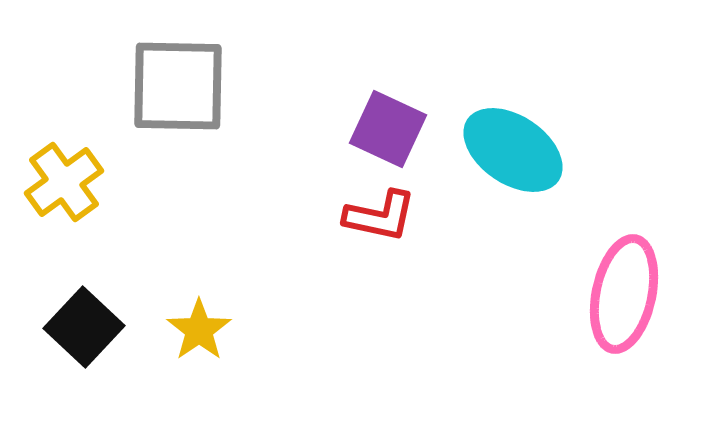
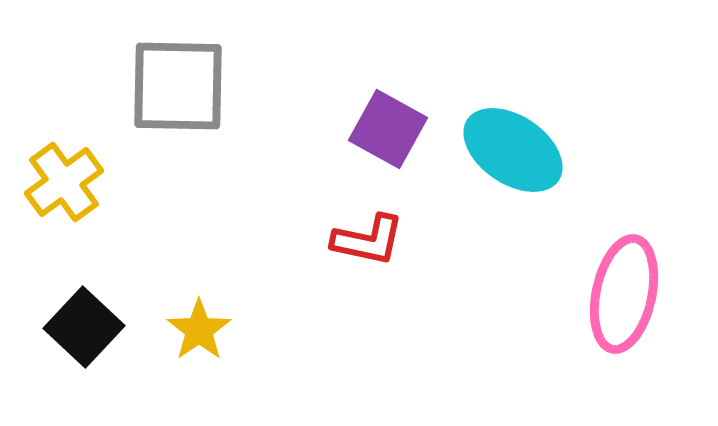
purple square: rotated 4 degrees clockwise
red L-shape: moved 12 px left, 24 px down
